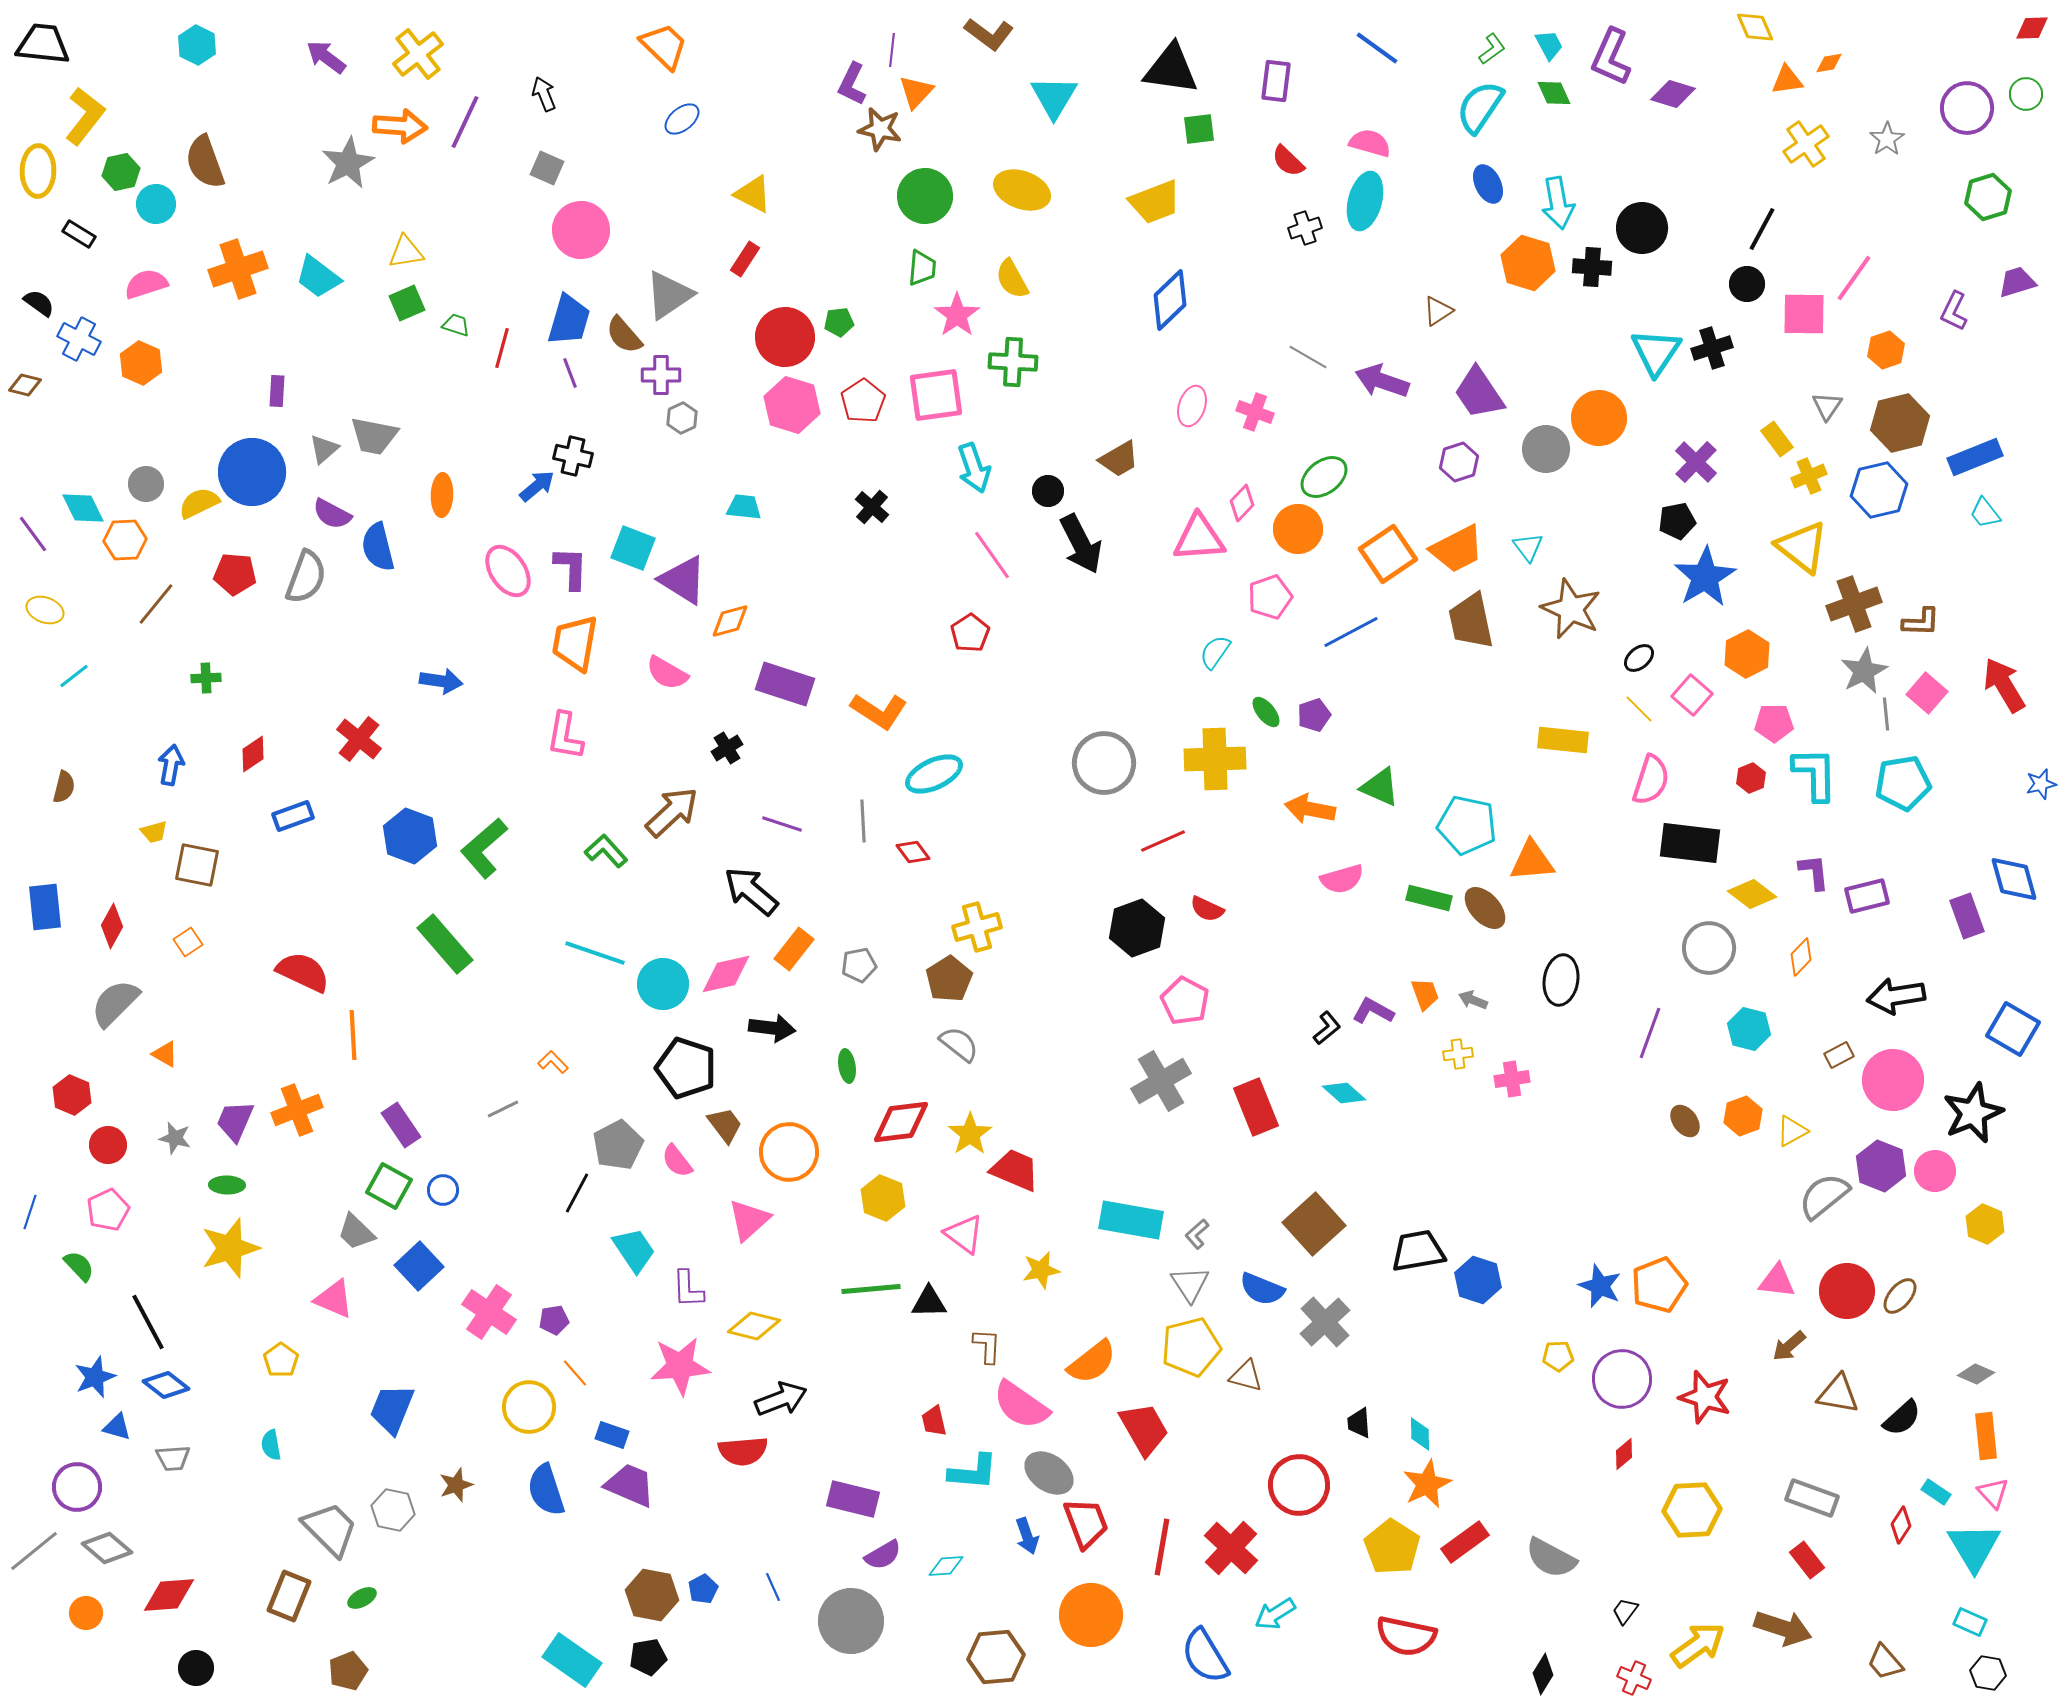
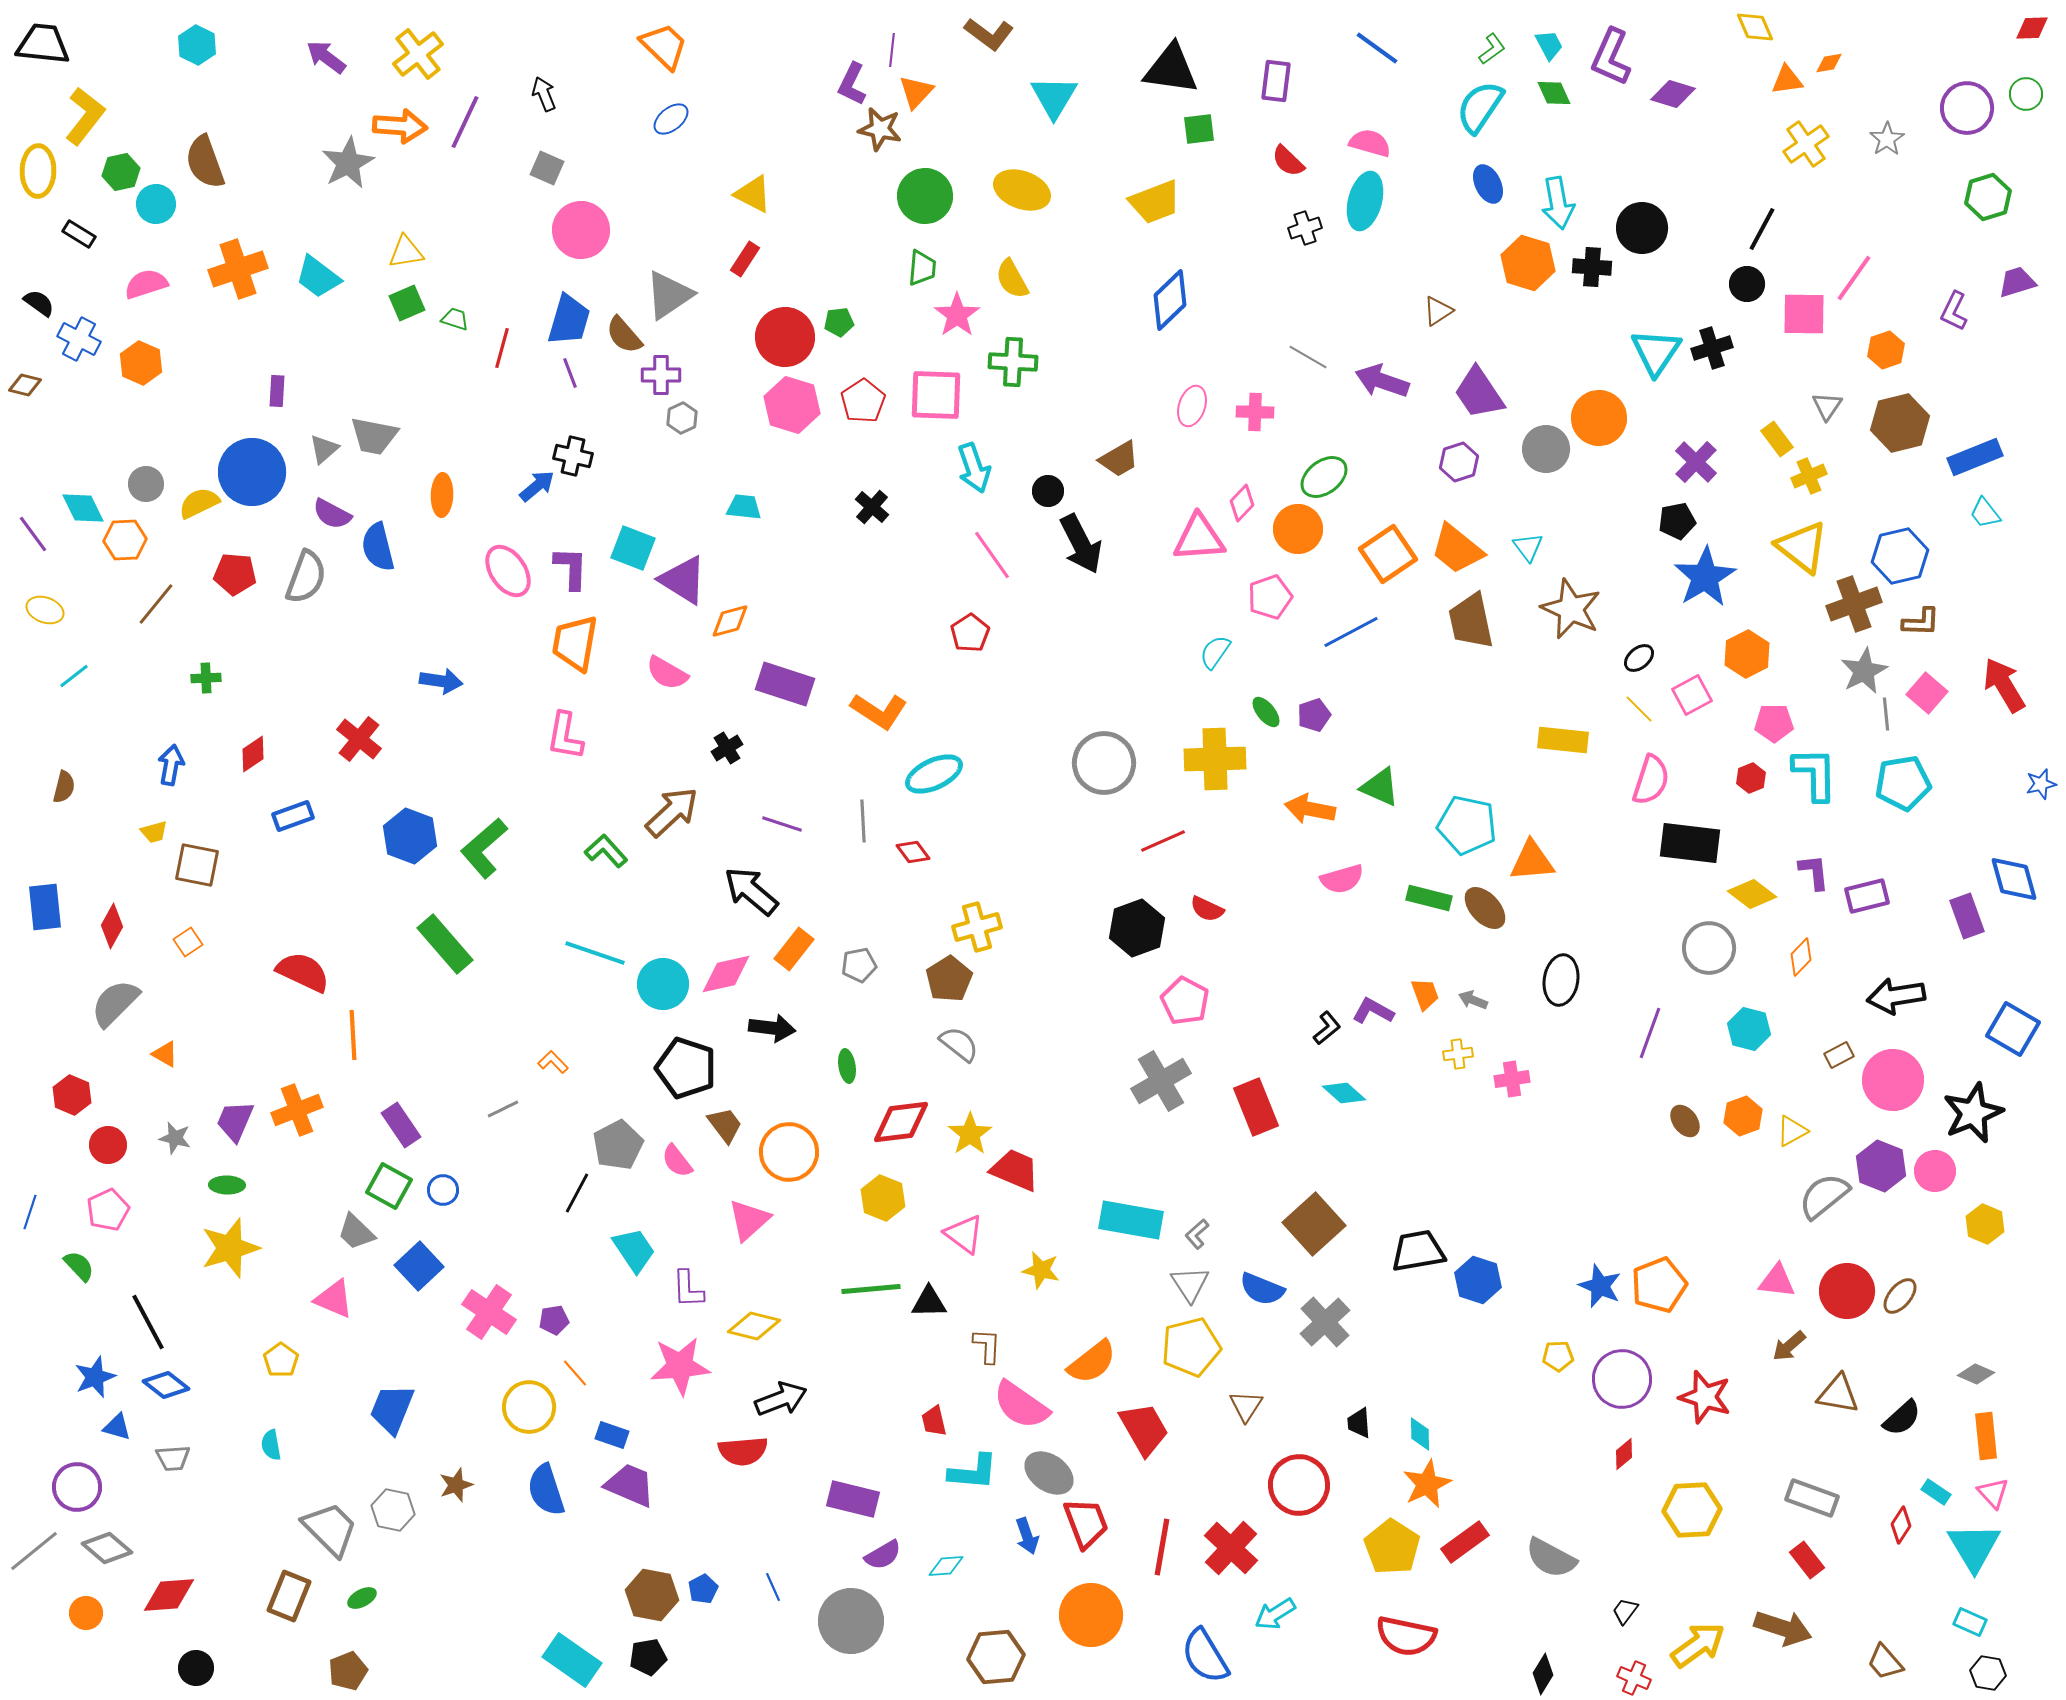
blue ellipse at (682, 119): moved 11 px left
green trapezoid at (456, 325): moved 1 px left, 6 px up
pink square at (936, 395): rotated 10 degrees clockwise
pink cross at (1255, 412): rotated 18 degrees counterclockwise
blue hexagon at (1879, 490): moved 21 px right, 66 px down
orange trapezoid at (1457, 549): rotated 66 degrees clockwise
pink square at (1692, 695): rotated 21 degrees clockwise
yellow star at (1041, 1270): rotated 24 degrees clockwise
brown triangle at (1246, 1376): moved 30 px down; rotated 48 degrees clockwise
